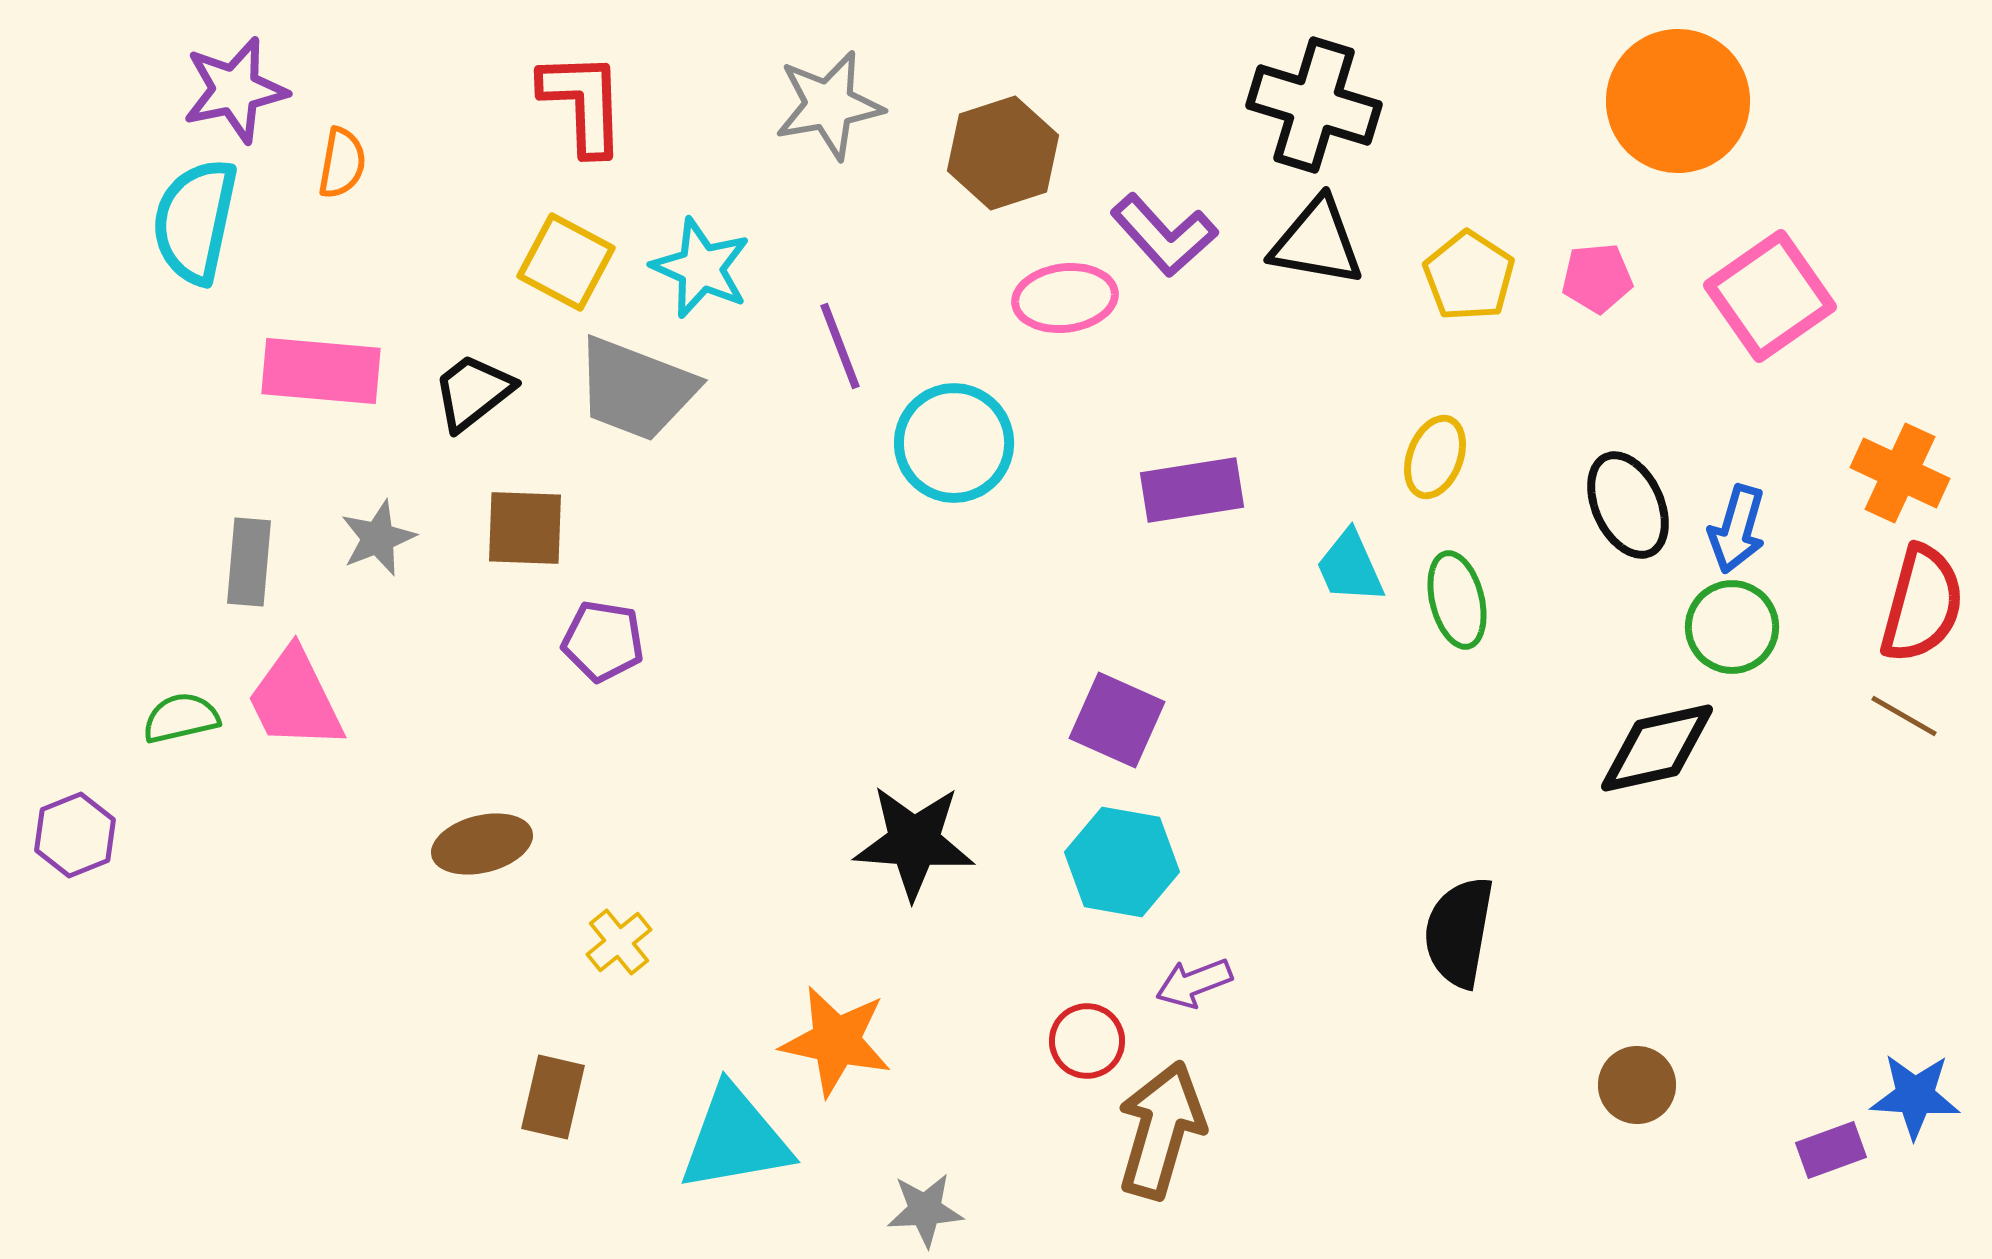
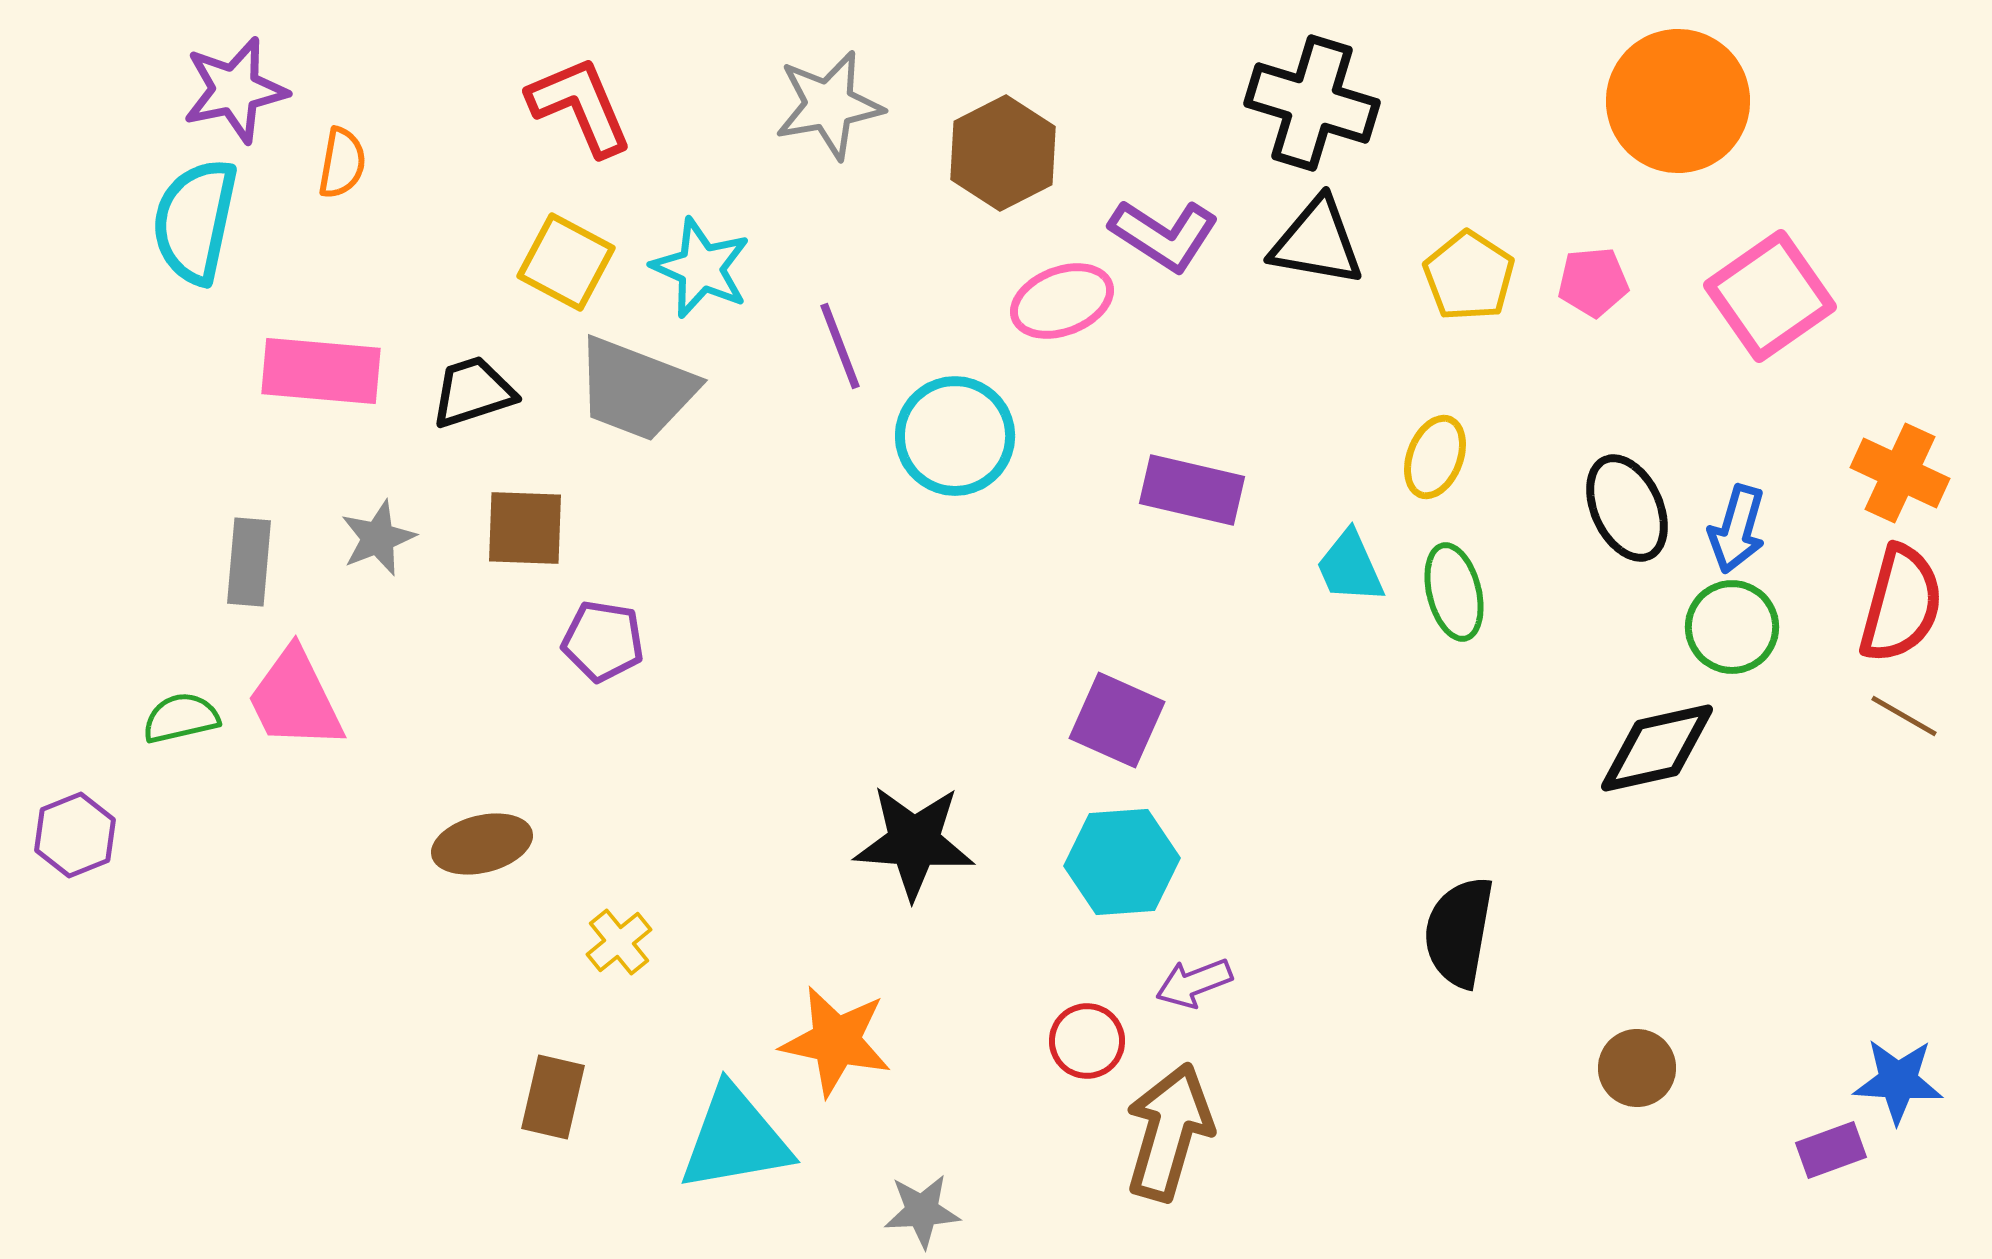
red L-shape at (583, 103): moved 3 px left, 3 px down; rotated 21 degrees counterclockwise
black cross at (1314, 105): moved 2 px left, 2 px up
brown hexagon at (1003, 153): rotated 9 degrees counterclockwise
purple L-shape at (1164, 235): rotated 15 degrees counterclockwise
pink pentagon at (1597, 278): moved 4 px left, 4 px down
pink ellipse at (1065, 298): moved 3 px left, 3 px down; rotated 14 degrees counterclockwise
black trapezoid at (473, 392): rotated 20 degrees clockwise
cyan circle at (954, 443): moved 1 px right, 7 px up
purple rectangle at (1192, 490): rotated 22 degrees clockwise
black ellipse at (1628, 505): moved 1 px left, 3 px down
green ellipse at (1457, 600): moved 3 px left, 8 px up
red semicircle at (1922, 604): moved 21 px left
cyan hexagon at (1122, 862): rotated 14 degrees counterclockwise
brown circle at (1637, 1085): moved 17 px up
blue star at (1915, 1096): moved 17 px left, 15 px up
brown arrow at (1161, 1130): moved 8 px right, 2 px down
gray star at (925, 1210): moved 3 px left, 1 px down
